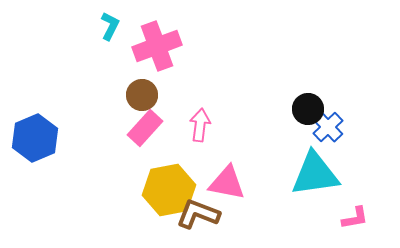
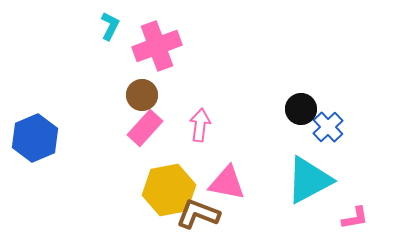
black circle: moved 7 px left
cyan triangle: moved 6 px left, 6 px down; rotated 20 degrees counterclockwise
